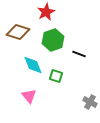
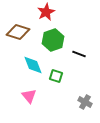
gray cross: moved 5 px left
